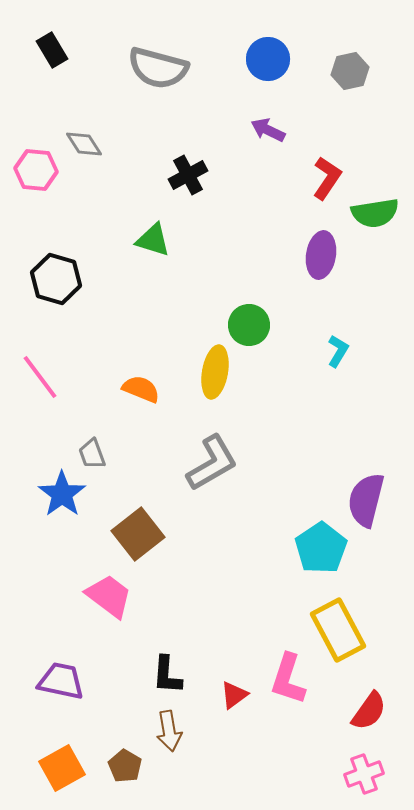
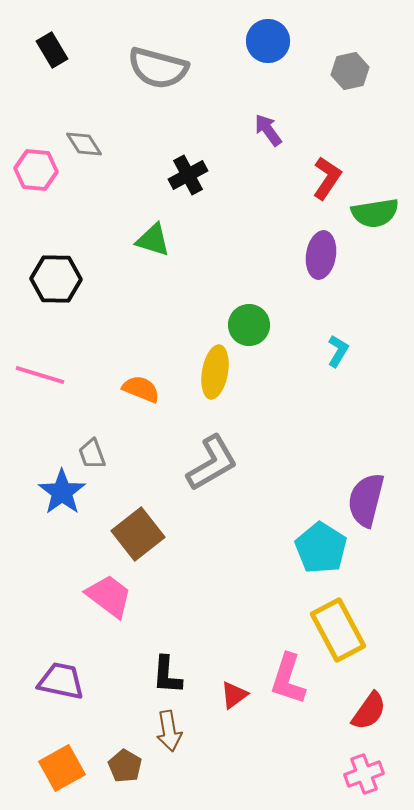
blue circle: moved 18 px up
purple arrow: rotated 28 degrees clockwise
black hexagon: rotated 15 degrees counterclockwise
pink line: moved 2 px up; rotated 36 degrees counterclockwise
blue star: moved 2 px up
cyan pentagon: rotated 6 degrees counterclockwise
